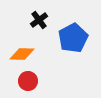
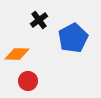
orange diamond: moved 5 px left
